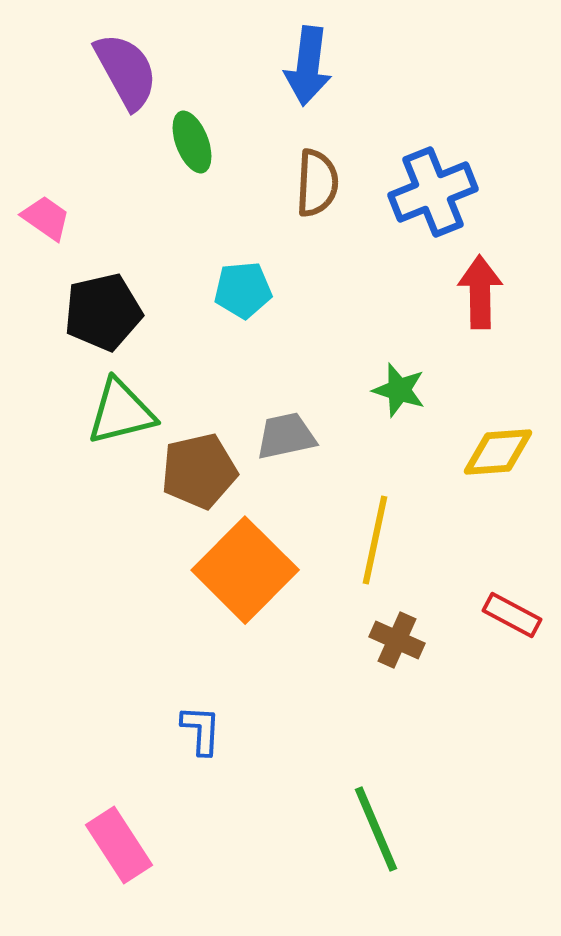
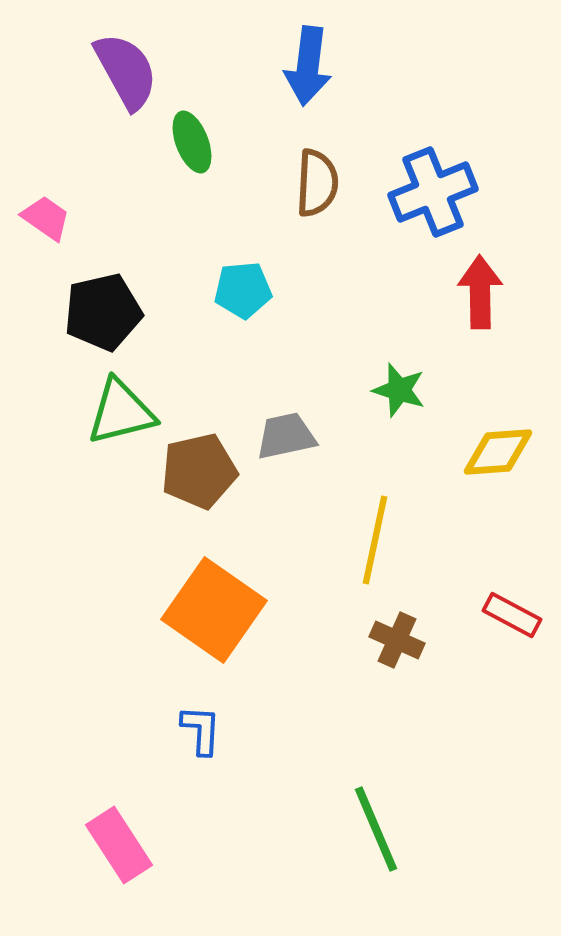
orange square: moved 31 px left, 40 px down; rotated 10 degrees counterclockwise
